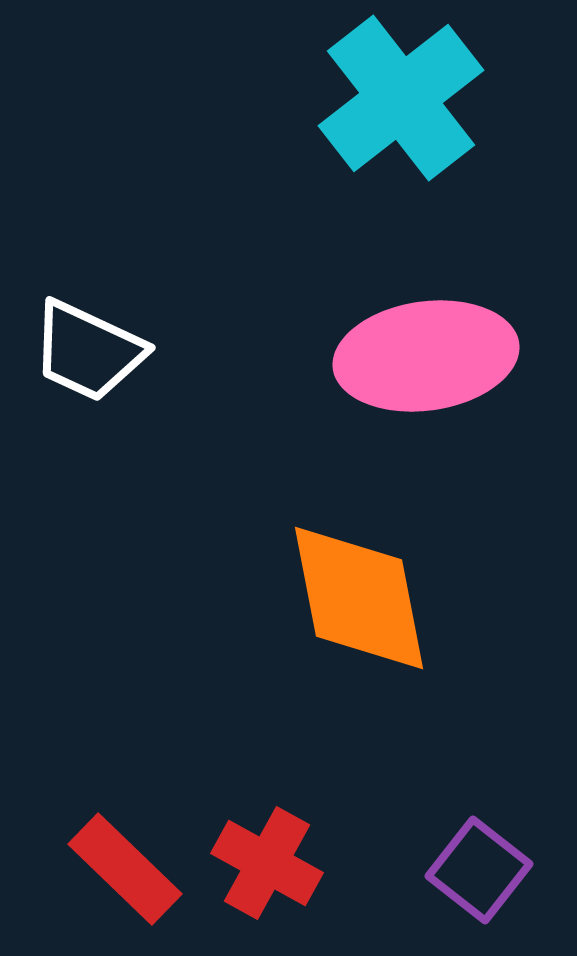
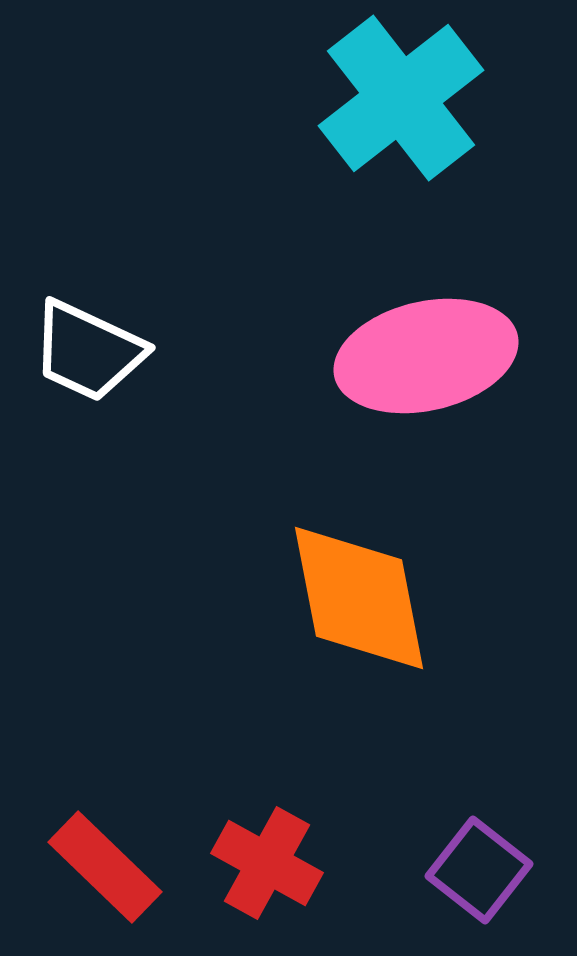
pink ellipse: rotated 5 degrees counterclockwise
red rectangle: moved 20 px left, 2 px up
